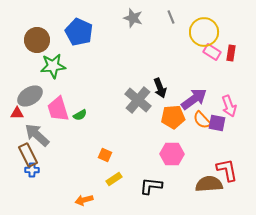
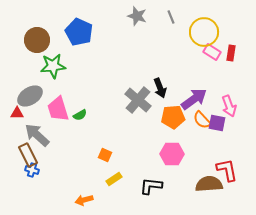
gray star: moved 4 px right, 2 px up
blue cross: rotated 16 degrees clockwise
